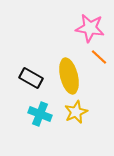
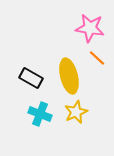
orange line: moved 2 px left, 1 px down
